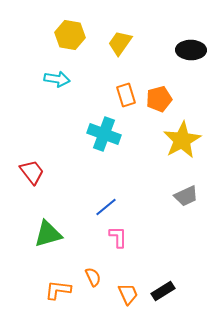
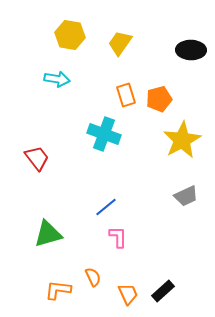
red trapezoid: moved 5 px right, 14 px up
black rectangle: rotated 10 degrees counterclockwise
